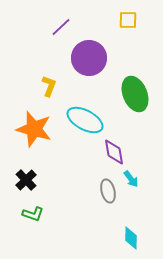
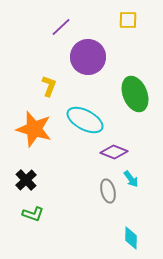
purple circle: moved 1 px left, 1 px up
purple diamond: rotated 60 degrees counterclockwise
